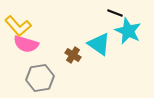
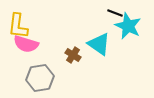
yellow L-shape: rotated 48 degrees clockwise
cyan star: moved 5 px up
